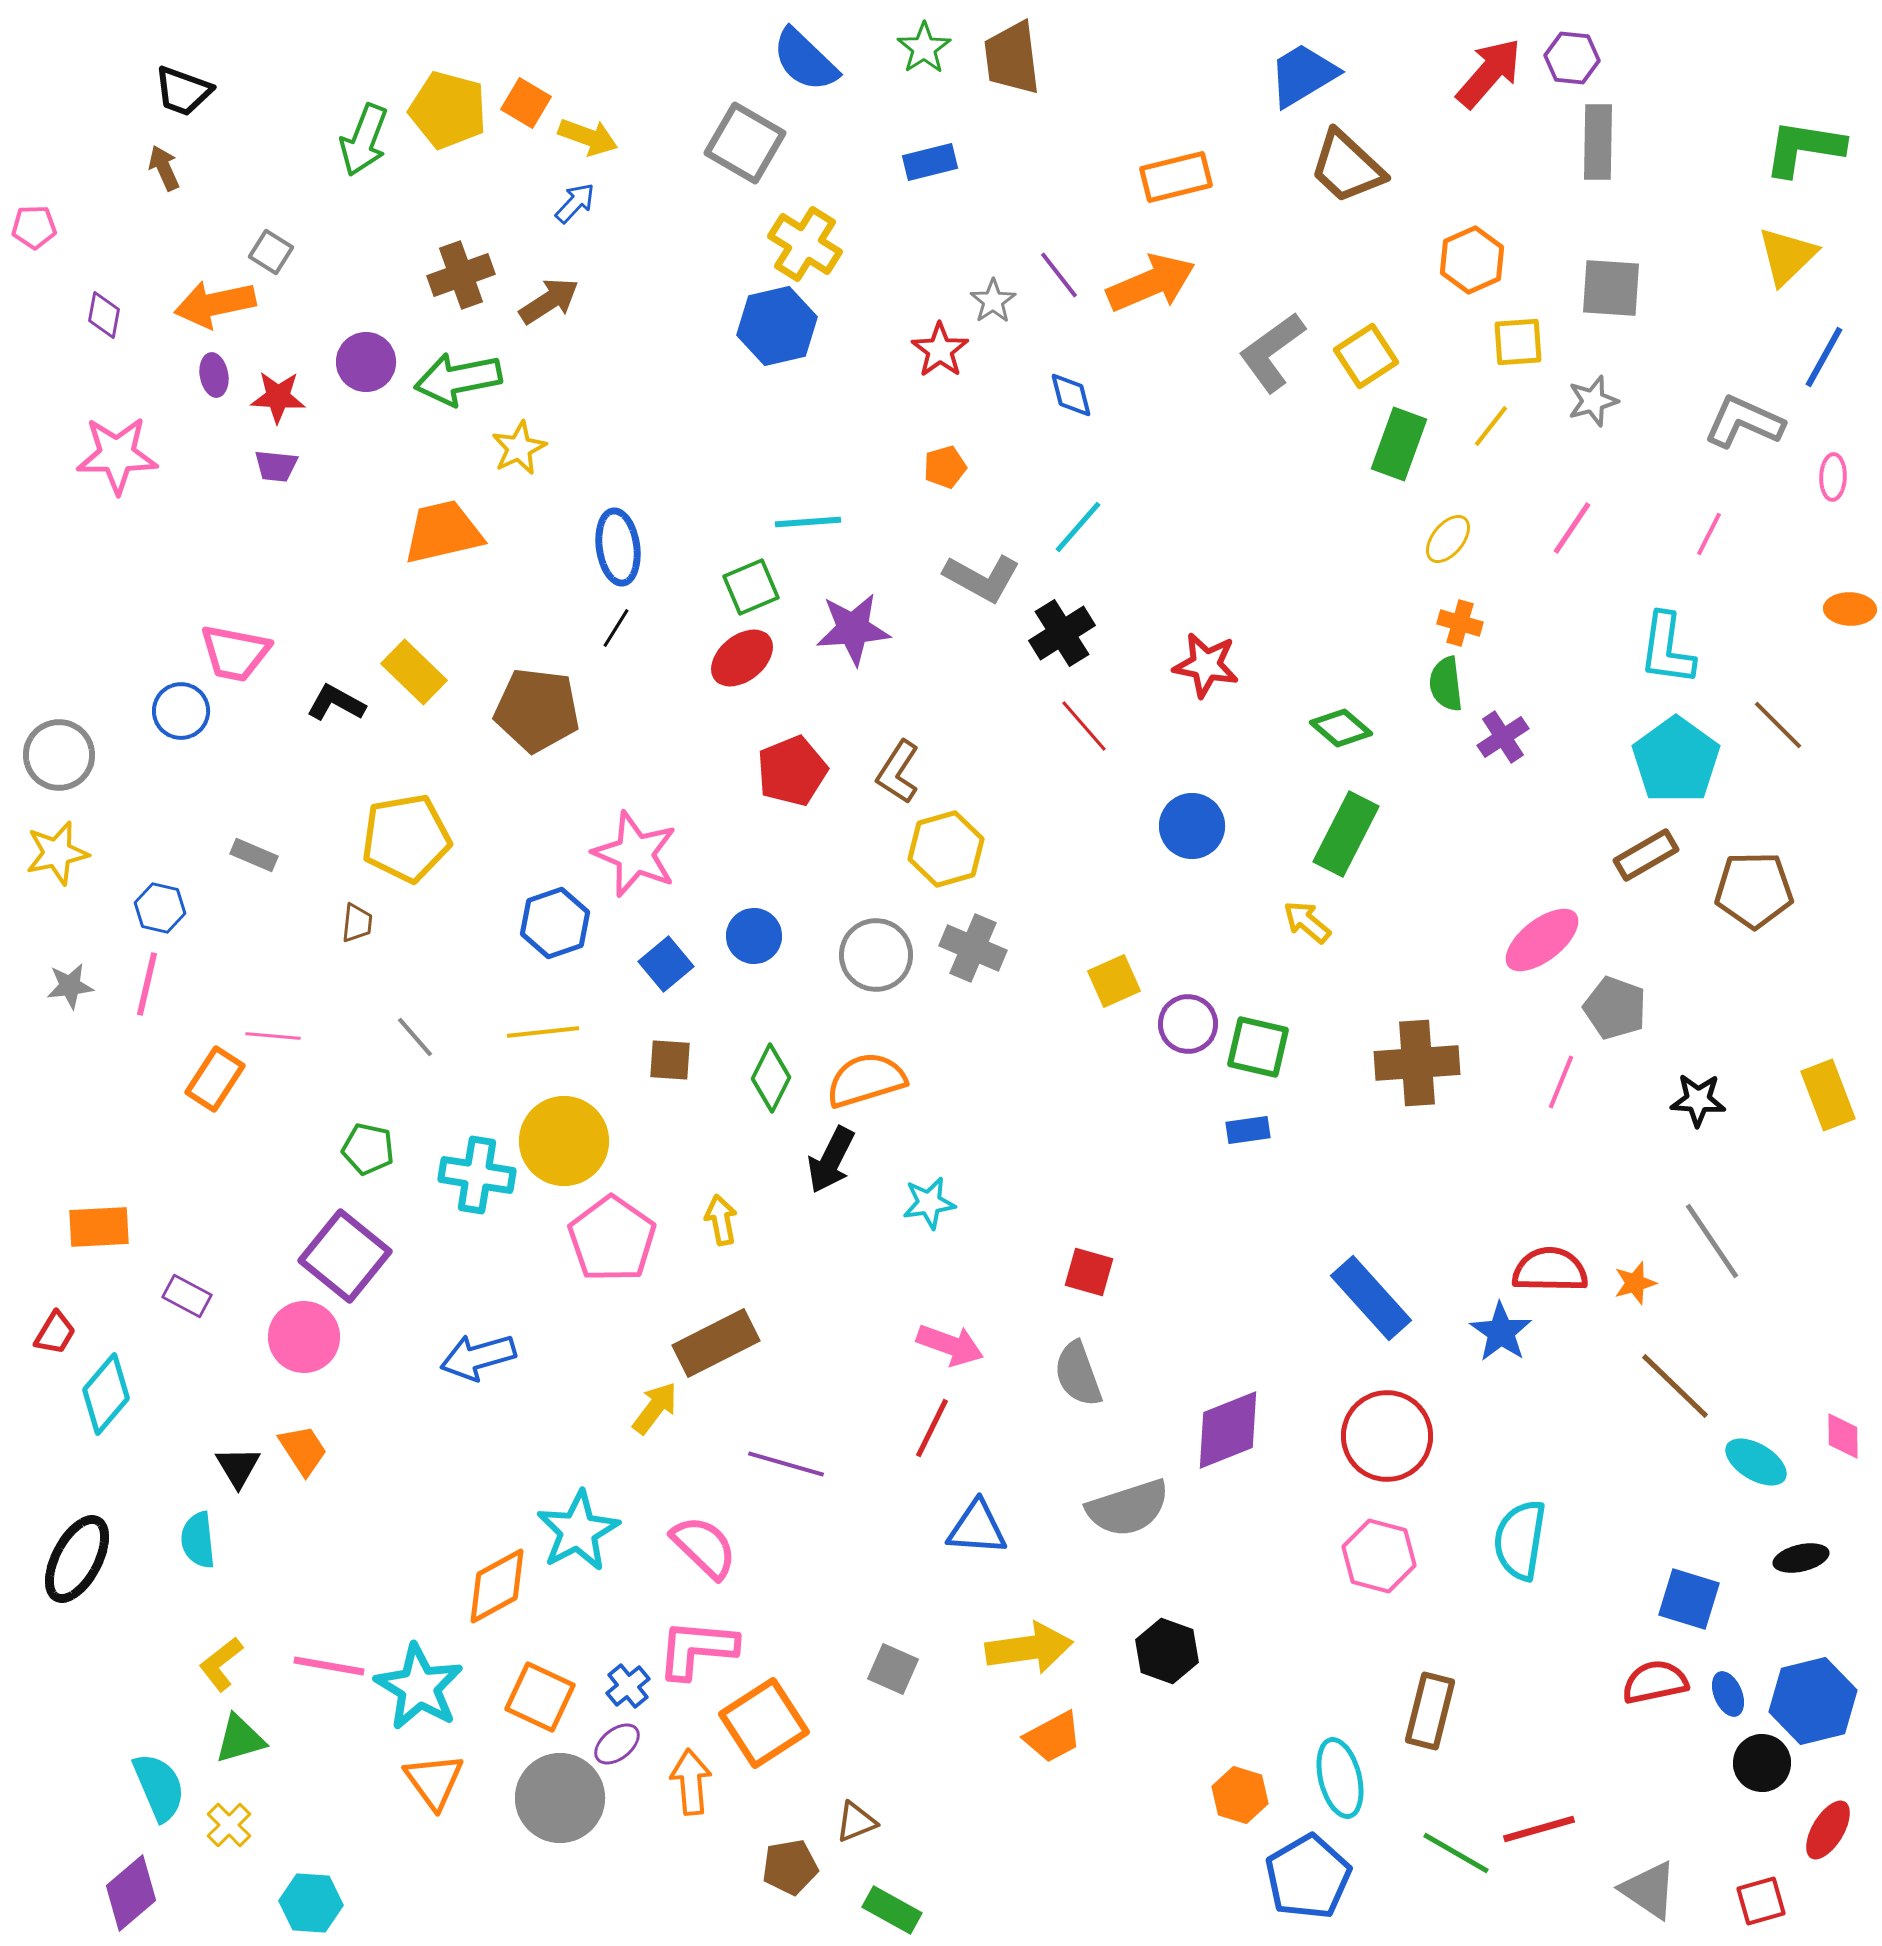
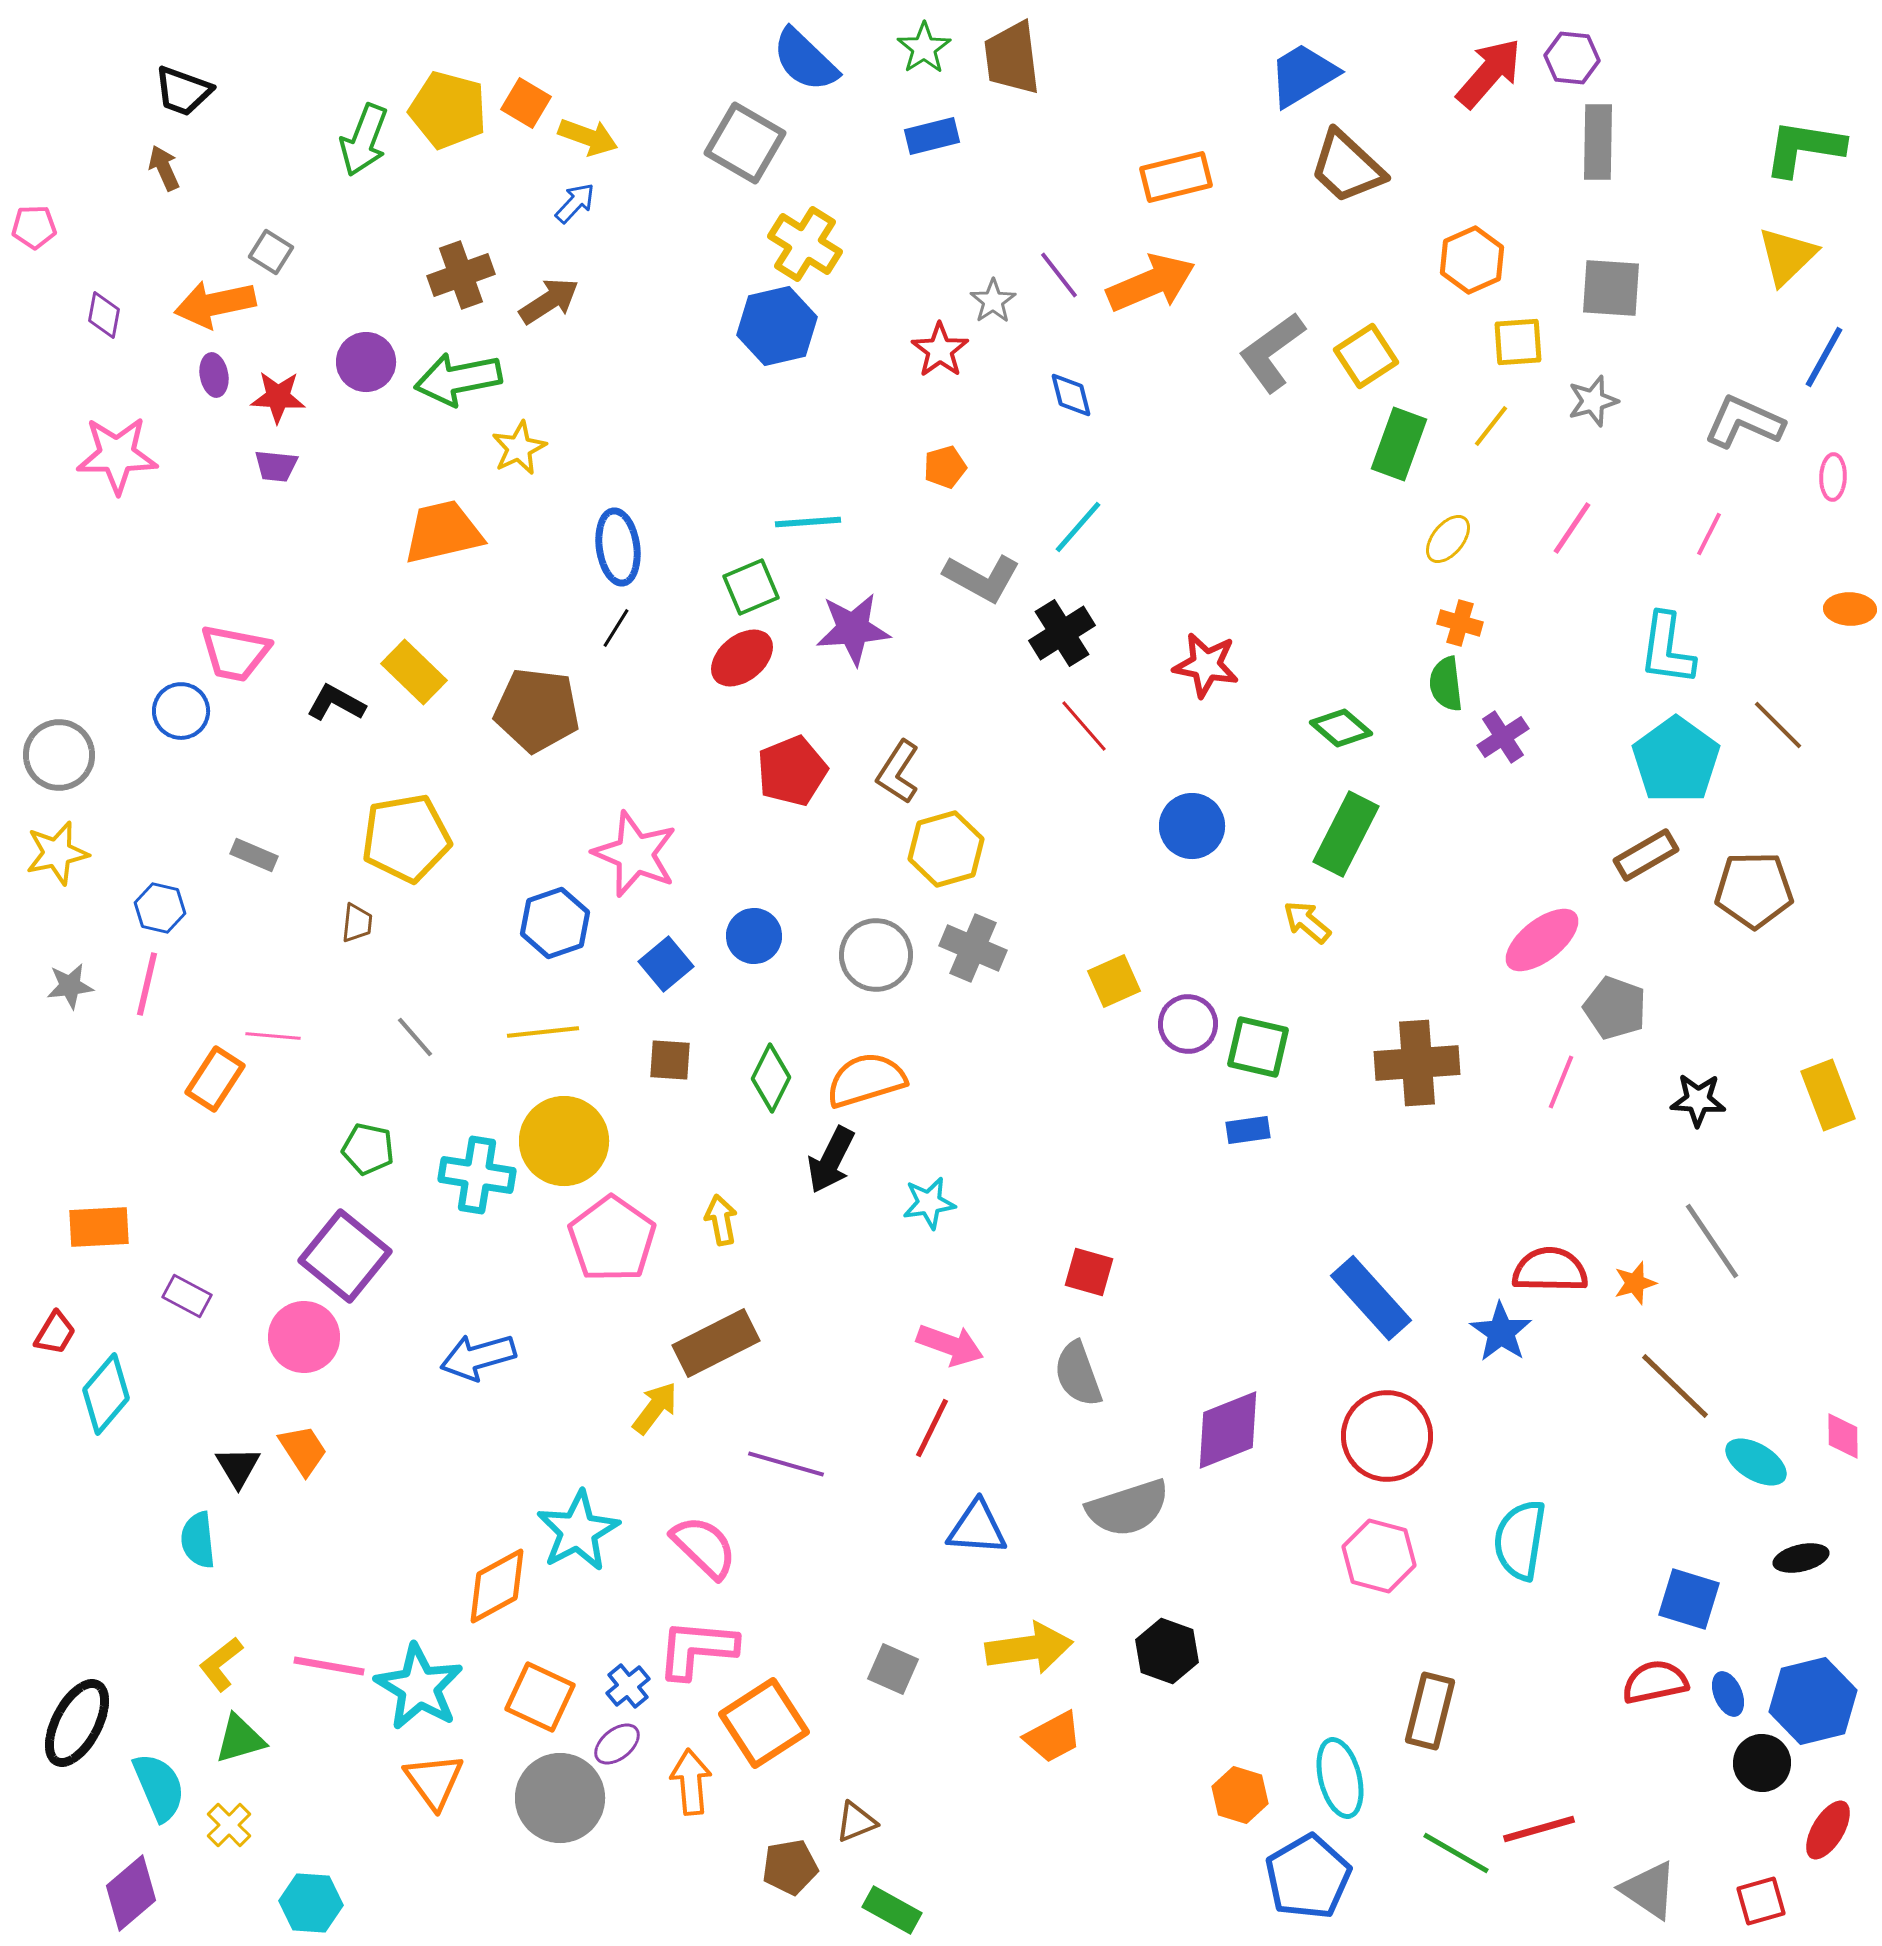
blue rectangle at (930, 162): moved 2 px right, 26 px up
black ellipse at (77, 1559): moved 164 px down
